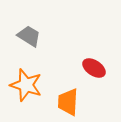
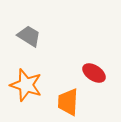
red ellipse: moved 5 px down
